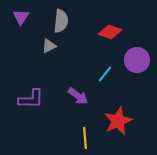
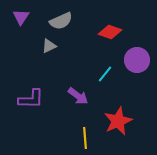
gray semicircle: rotated 60 degrees clockwise
